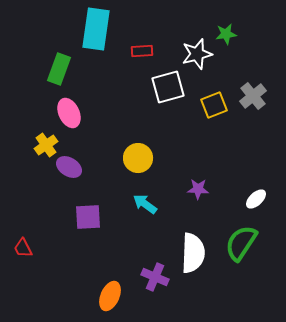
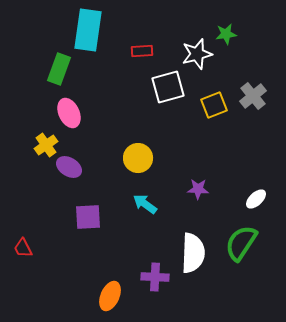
cyan rectangle: moved 8 px left, 1 px down
purple cross: rotated 20 degrees counterclockwise
